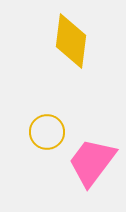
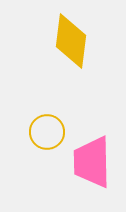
pink trapezoid: rotated 38 degrees counterclockwise
